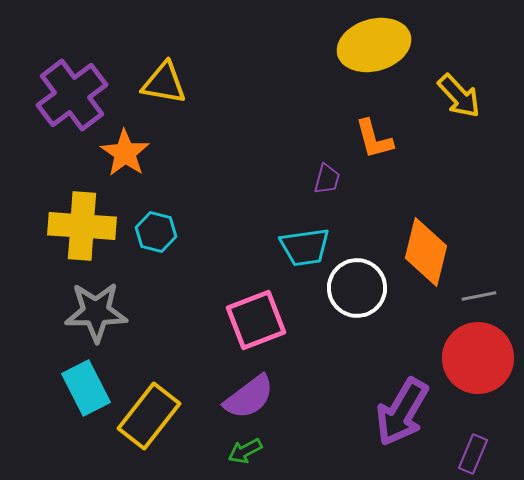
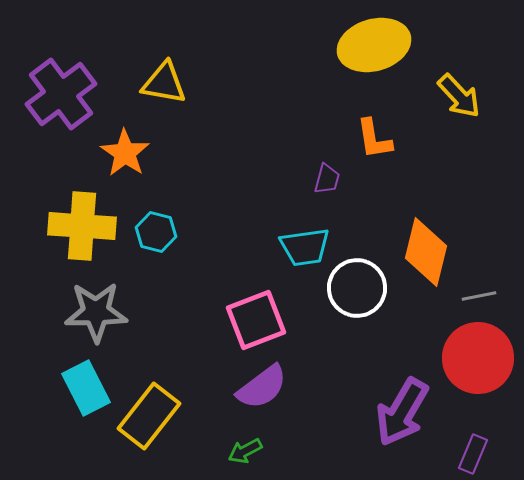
purple cross: moved 11 px left, 1 px up
orange L-shape: rotated 6 degrees clockwise
purple semicircle: moved 13 px right, 10 px up
